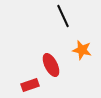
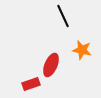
red ellipse: rotated 50 degrees clockwise
red rectangle: moved 1 px right, 1 px up
